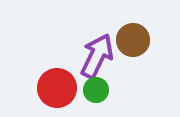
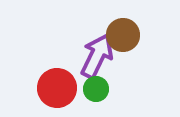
brown circle: moved 10 px left, 5 px up
green circle: moved 1 px up
